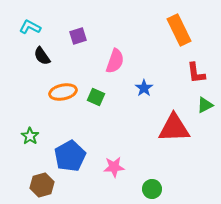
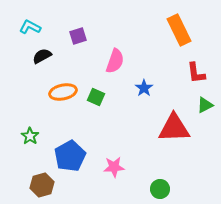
black semicircle: rotated 96 degrees clockwise
green circle: moved 8 px right
